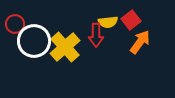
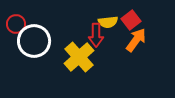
red circle: moved 1 px right
orange arrow: moved 4 px left, 2 px up
yellow cross: moved 14 px right, 10 px down
